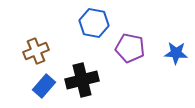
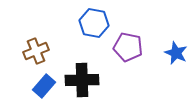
purple pentagon: moved 2 px left, 1 px up
blue star: rotated 20 degrees clockwise
black cross: rotated 12 degrees clockwise
